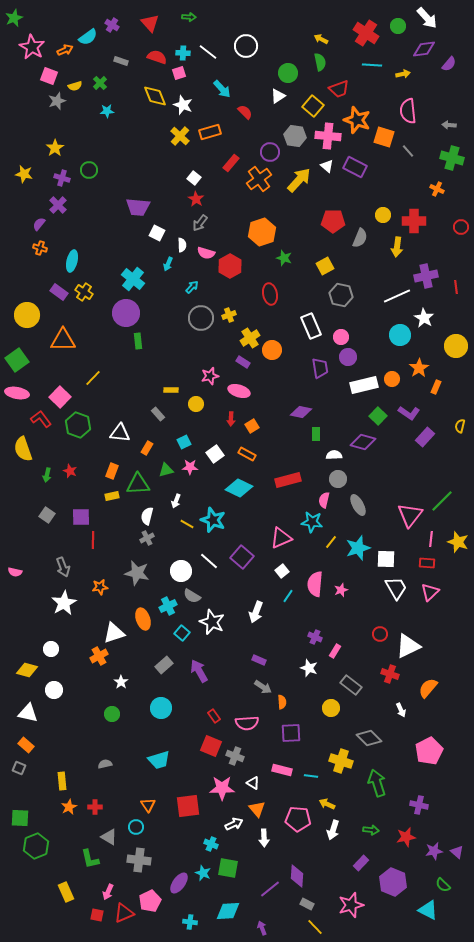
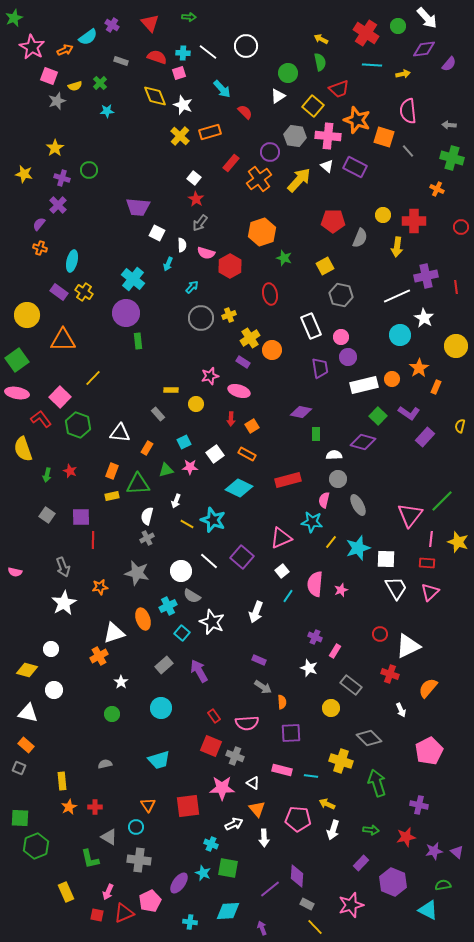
green semicircle at (443, 885): rotated 126 degrees clockwise
